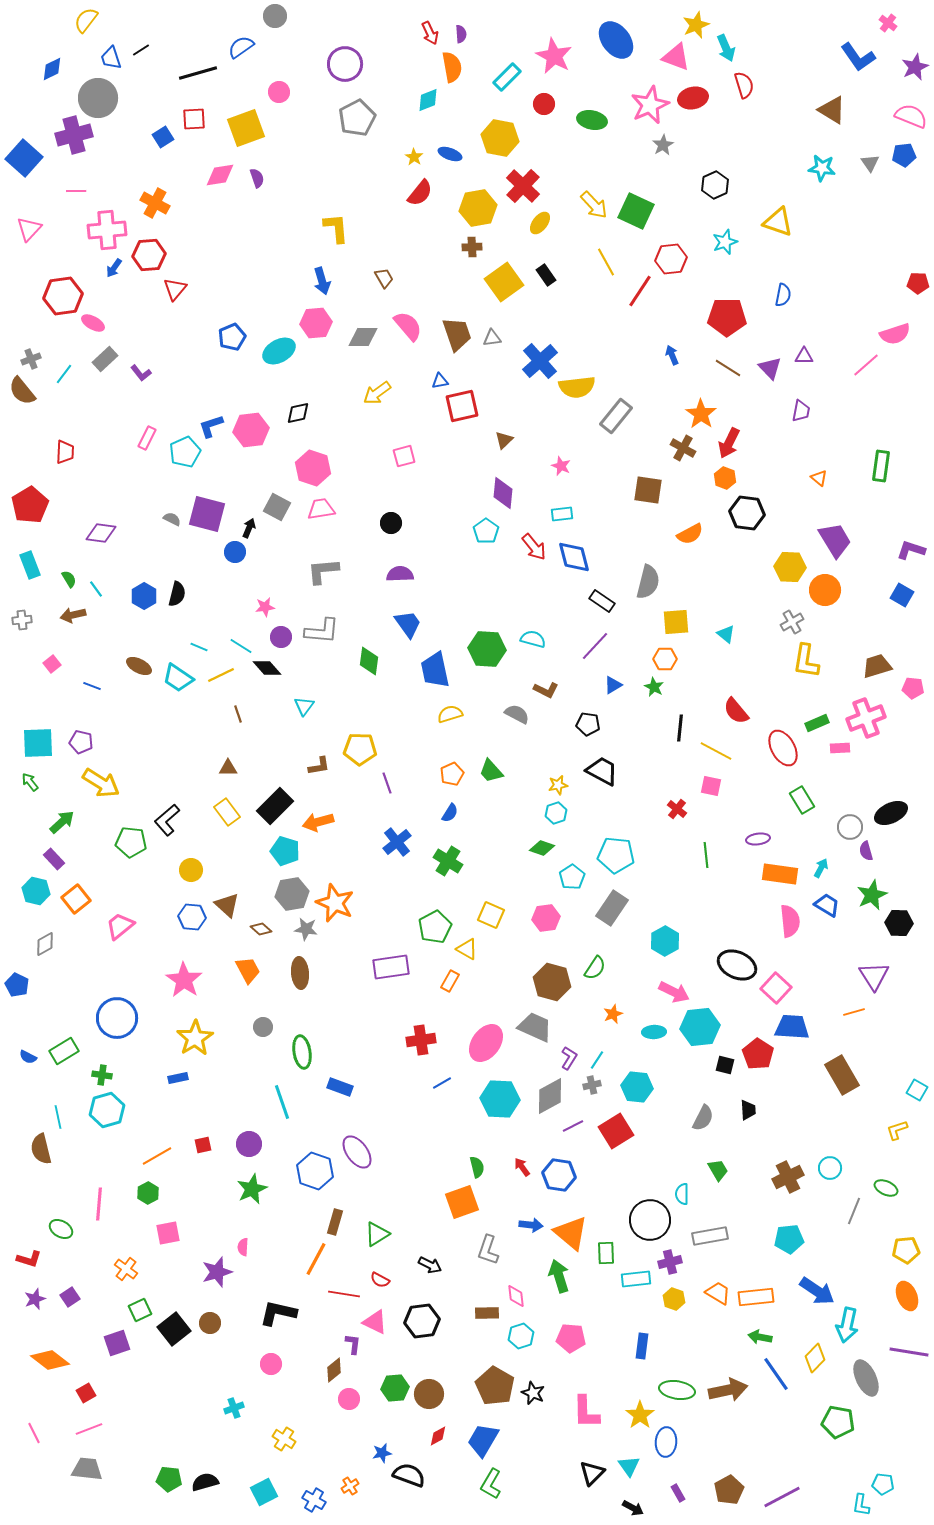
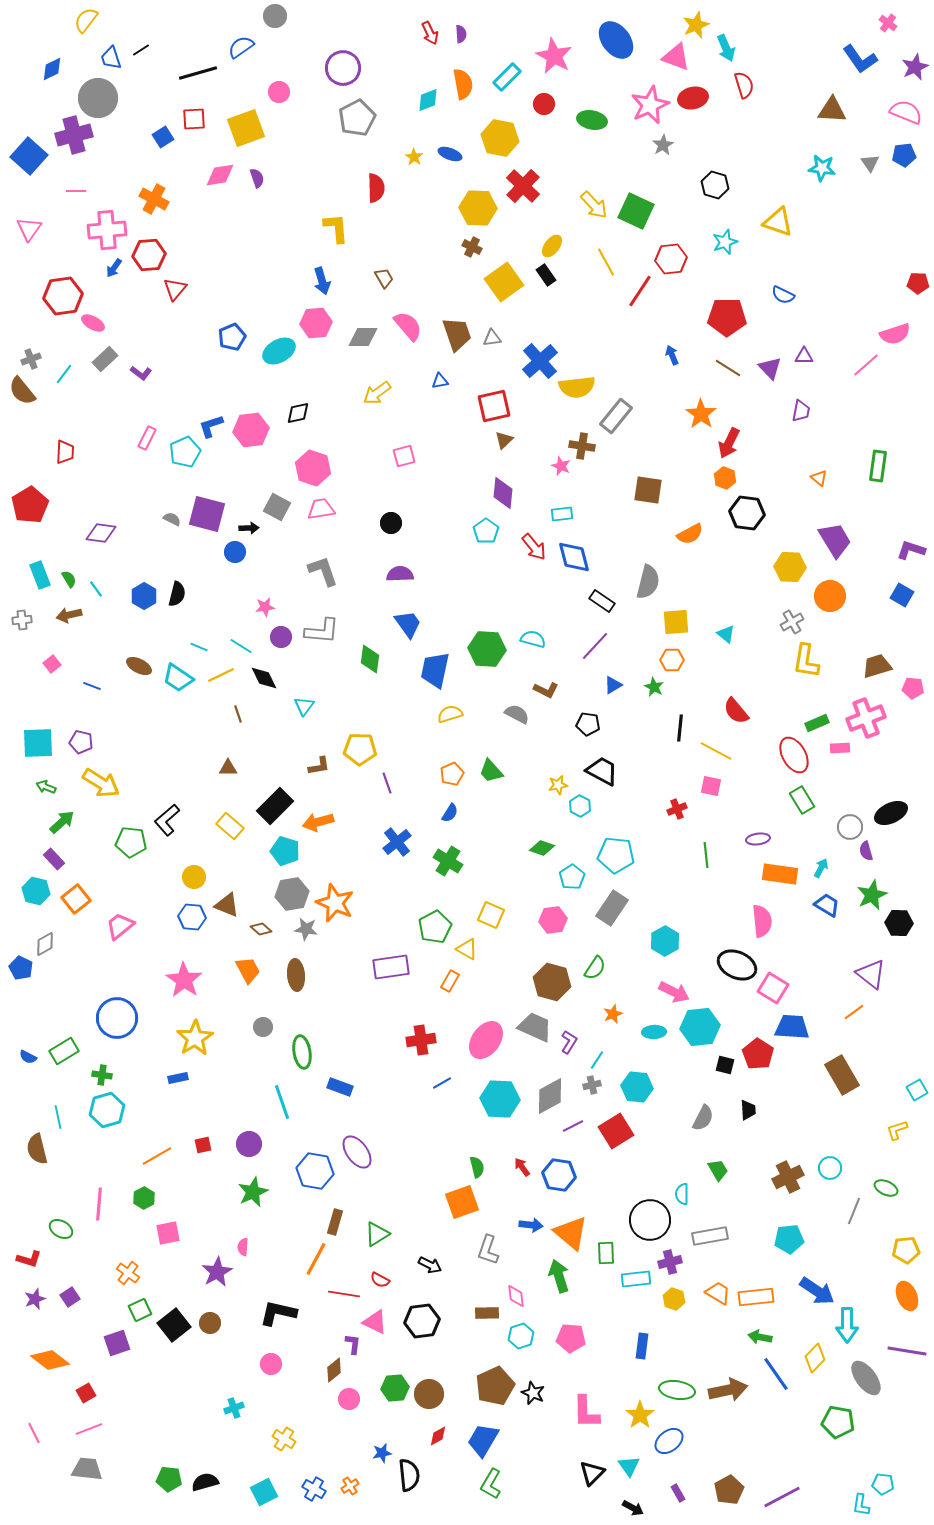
blue L-shape at (858, 57): moved 2 px right, 2 px down
purple circle at (345, 64): moved 2 px left, 4 px down
orange semicircle at (452, 67): moved 11 px right, 17 px down
brown triangle at (832, 110): rotated 28 degrees counterclockwise
pink semicircle at (911, 116): moved 5 px left, 4 px up
blue square at (24, 158): moved 5 px right, 2 px up
black hexagon at (715, 185): rotated 20 degrees counterclockwise
red semicircle at (420, 193): moved 44 px left, 5 px up; rotated 40 degrees counterclockwise
orange cross at (155, 203): moved 1 px left, 4 px up
yellow hexagon at (478, 208): rotated 12 degrees clockwise
yellow ellipse at (540, 223): moved 12 px right, 23 px down
pink triangle at (29, 229): rotated 8 degrees counterclockwise
brown cross at (472, 247): rotated 30 degrees clockwise
blue semicircle at (783, 295): rotated 105 degrees clockwise
purple L-shape at (141, 373): rotated 15 degrees counterclockwise
red square at (462, 406): moved 32 px right
brown cross at (683, 448): moved 101 px left, 2 px up; rotated 20 degrees counterclockwise
green rectangle at (881, 466): moved 3 px left
black arrow at (249, 528): rotated 66 degrees clockwise
cyan rectangle at (30, 565): moved 10 px right, 10 px down
gray L-shape at (323, 571): rotated 76 degrees clockwise
orange circle at (825, 590): moved 5 px right, 6 px down
brown arrow at (73, 615): moved 4 px left
orange hexagon at (665, 659): moved 7 px right, 1 px down
green diamond at (369, 661): moved 1 px right, 2 px up
black diamond at (267, 668): moved 3 px left, 10 px down; rotated 16 degrees clockwise
blue trapezoid at (435, 670): rotated 24 degrees clockwise
red ellipse at (783, 748): moved 11 px right, 7 px down
green arrow at (30, 782): moved 16 px right, 5 px down; rotated 30 degrees counterclockwise
red cross at (677, 809): rotated 30 degrees clockwise
yellow rectangle at (227, 812): moved 3 px right, 14 px down; rotated 12 degrees counterclockwise
cyan hexagon at (556, 813): moved 24 px right, 7 px up; rotated 15 degrees counterclockwise
yellow circle at (191, 870): moved 3 px right, 7 px down
brown triangle at (227, 905): rotated 20 degrees counterclockwise
pink hexagon at (546, 918): moved 7 px right, 2 px down
pink semicircle at (790, 921): moved 28 px left
brown ellipse at (300, 973): moved 4 px left, 2 px down
purple triangle at (874, 976): moved 3 px left, 2 px up; rotated 20 degrees counterclockwise
blue pentagon at (17, 985): moved 4 px right, 17 px up
pink square at (776, 988): moved 3 px left; rotated 12 degrees counterclockwise
orange line at (854, 1012): rotated 20 degrees counterclockwise
pink ellipse at (486, 1043): moved 3 px up
purple L-shape at (569, 1058): moved 16 px up
cyan square at (917, 1090): rotated 30 degrees clockwise
brown semicircle at (41, 1149): moved 4 px left
blue hexagon at (315, 1171): rotated 9 degrees counterclockwise
green star at (252, 1189): moved 1 px right, 3 px down
green hexagon at (148, 1193): moved 4 px left, 5 px down
orange cross at (126, 1269): moved 2 px right, 4 px down
purple star at (217, 1272): rotated 12 degrees counterclockwise
cyan arrow at (847, 1325): rotated 12 degrees counterclockwise
black square at (174, 1329): moved 4 px up
purple line at (909, 1352): moved 2 px left, 1 px up
gray ellipse at (866, 1378): rotated 12 degrees counterclockwise
brown pentagon at (495, 1386): rotated 18 degrees clockwise
blue ellipse at (666, 1442): moved 3 px right, 1 px up; rotated 48 degrees clockwise
black semicircle at (409, 1475): rotated 64 degrees clockwise
blue cross at (314, 1500): moved 11 px up
